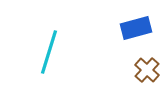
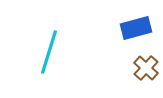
brown cross: moved 1 px left, 2 px up
